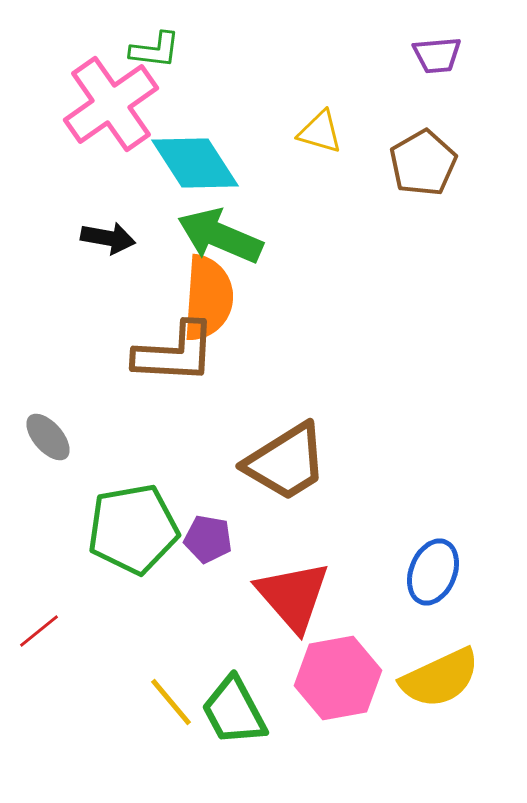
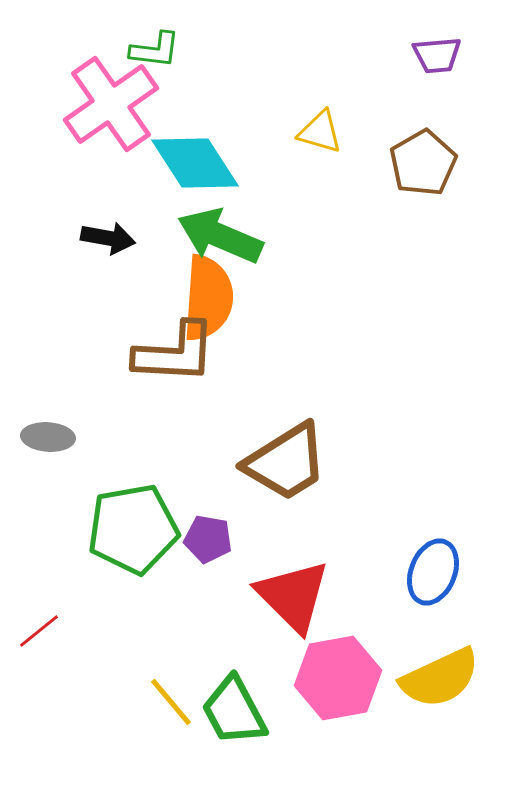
gray ellipse: rotated 45 degrees counterclockwise
red triangle: rotated 4 degrees counterclockwise
